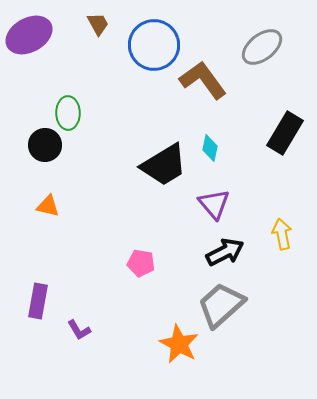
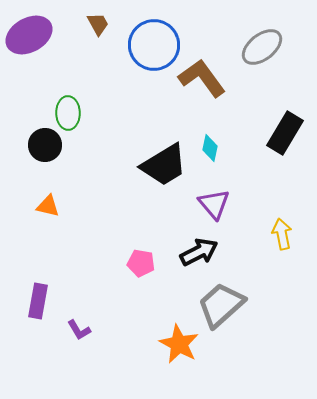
brown L-shape: moved 1 px left, 2 px up
black arrow: moved 26 px left
